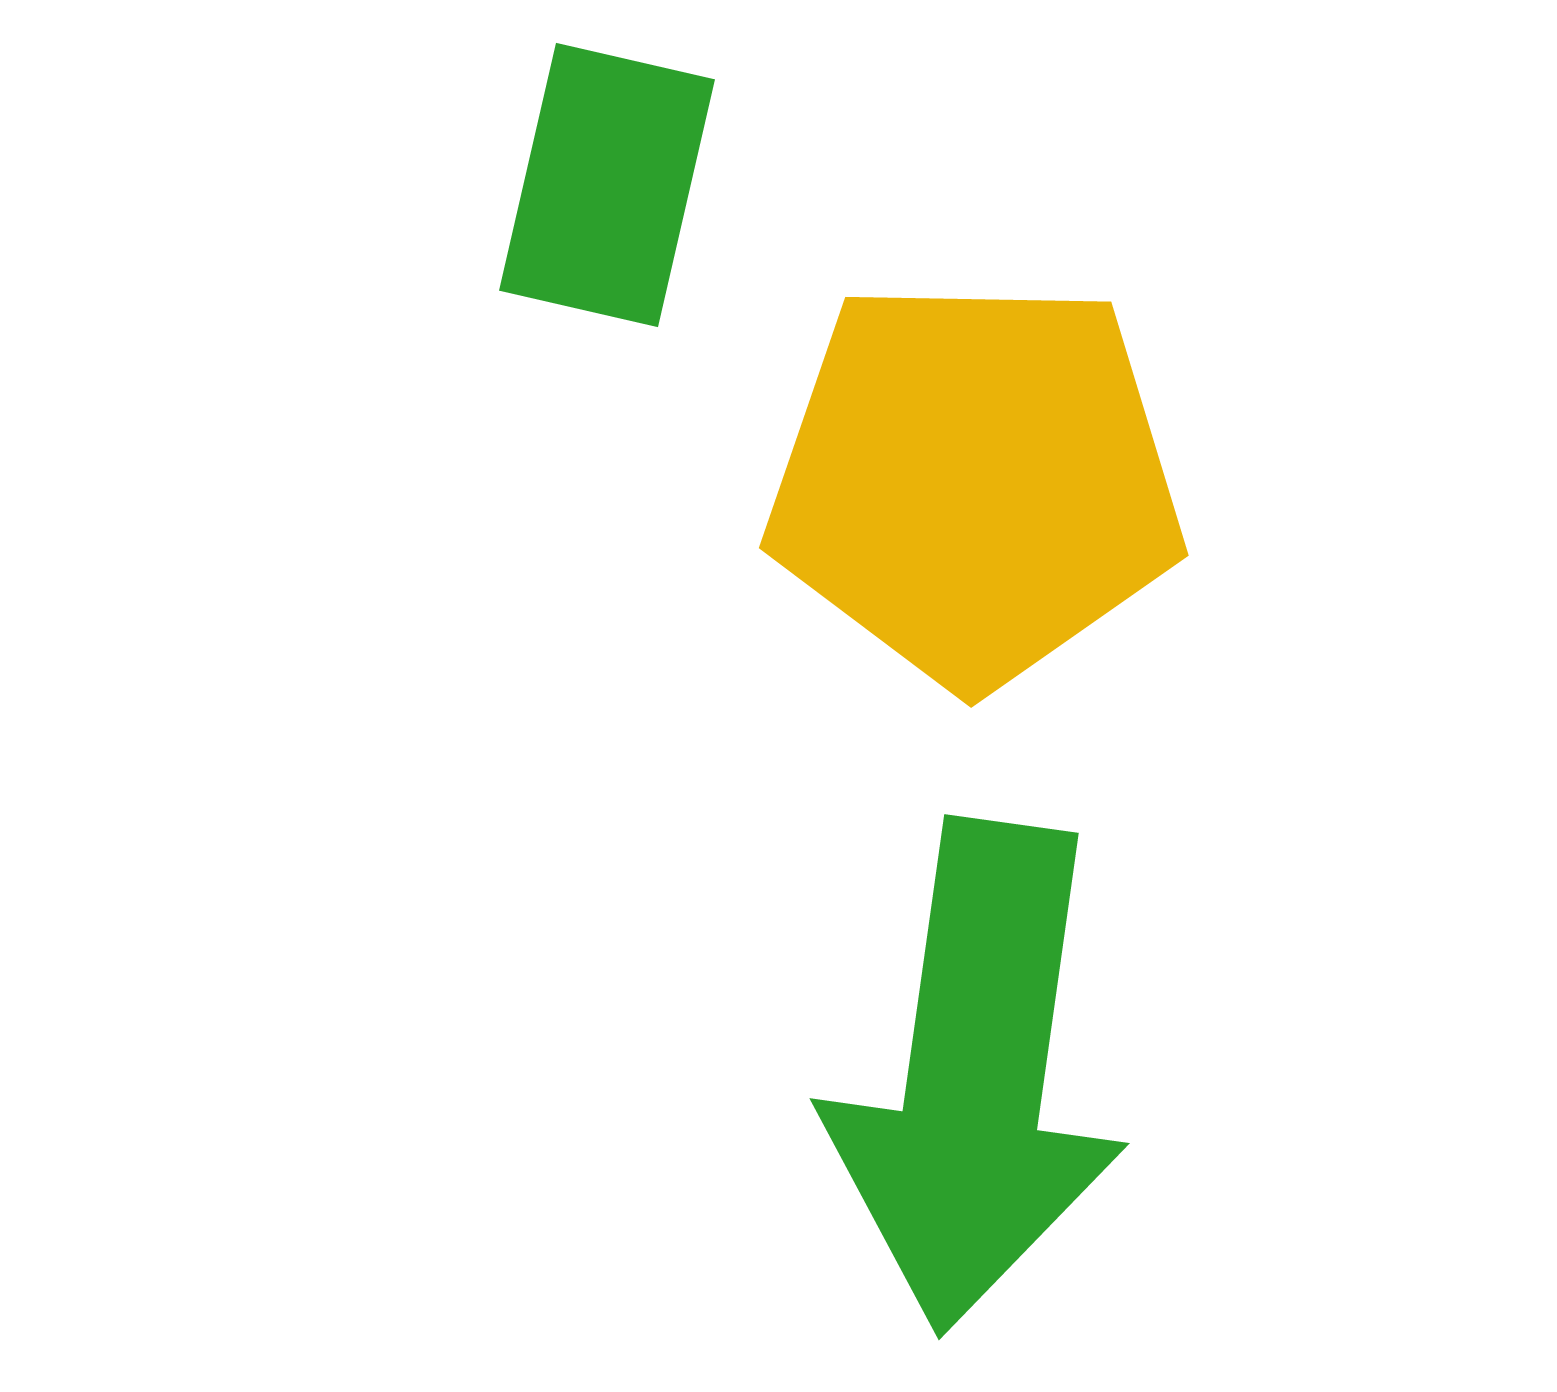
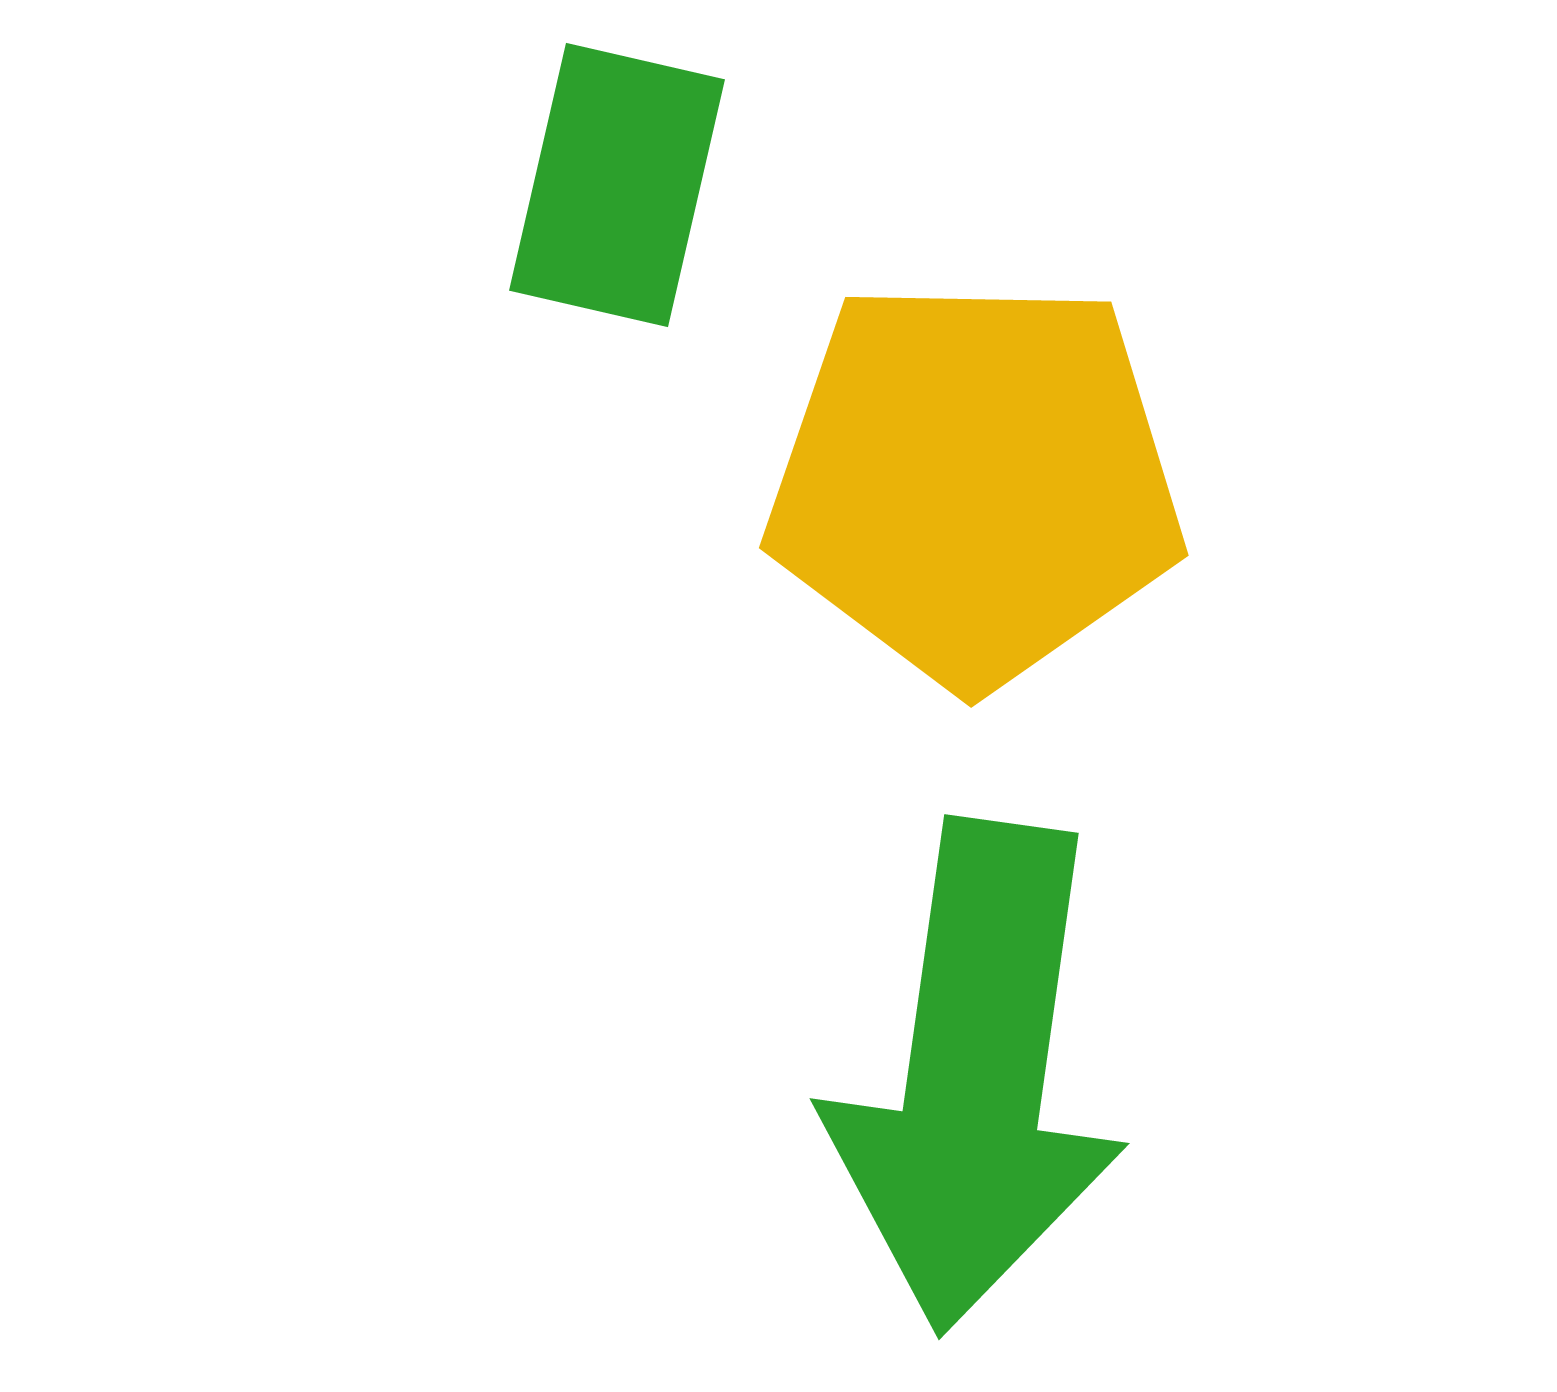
green rectangle: moved 10 px right
